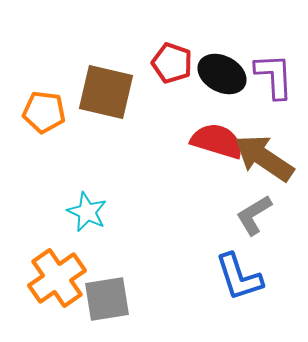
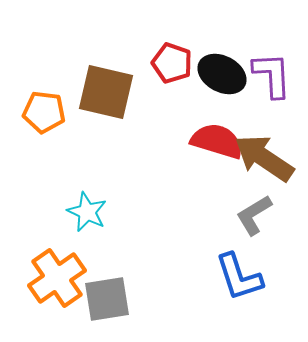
purple L-shape: moved 2 px left, 1 px up
